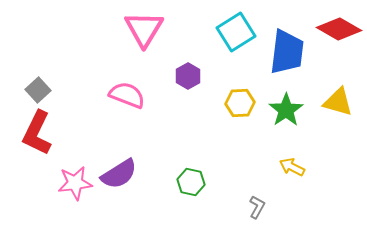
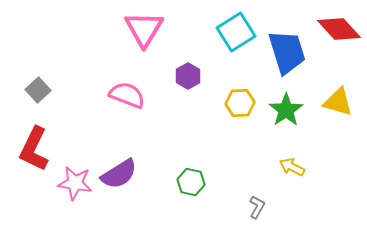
red diamond: rotated 18 degrees clockwise
blue trapezoid: rotated 24 degrees counterclockwise
red L-shape: moved 3 px left, 16 px down
pink star: rotated 16 degrees clockwise
